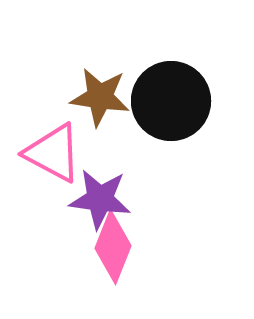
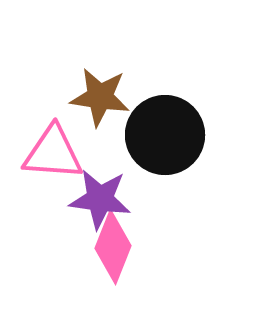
black circle: moved 6 px left, 34 px down
pink triangle: rotated 24 degrees counterclockwise
